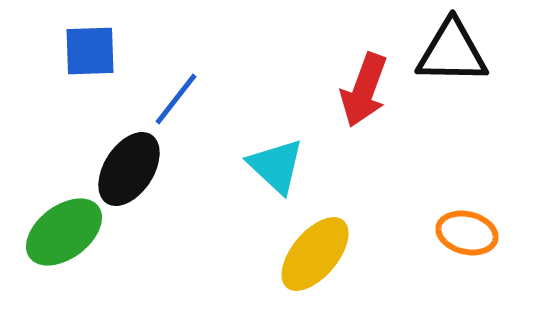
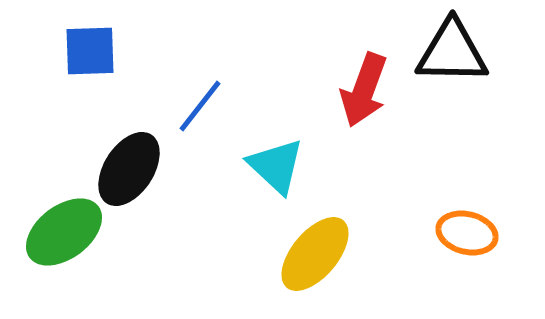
blue line: moved 24 px right, 7 px down
